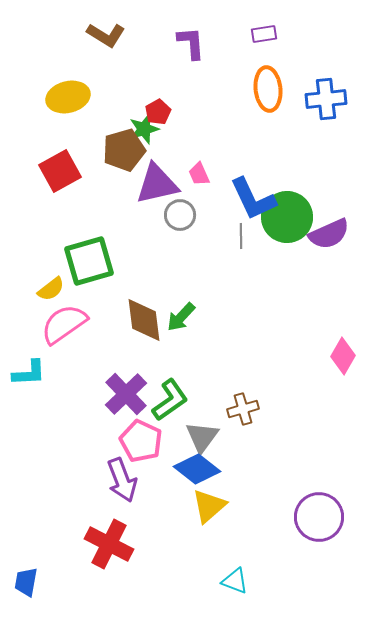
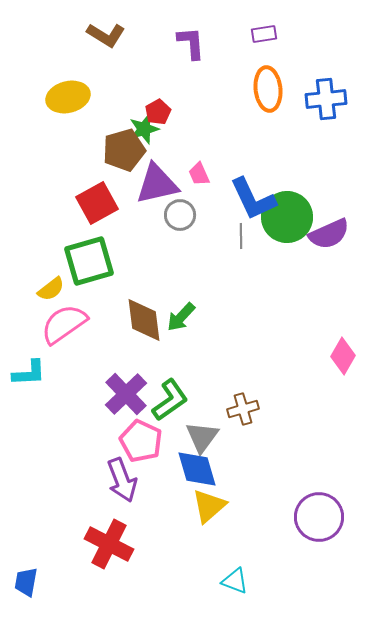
red square: moved 37 px right, 32 px down
blue diamond: rotated 36 degrees clockwise
